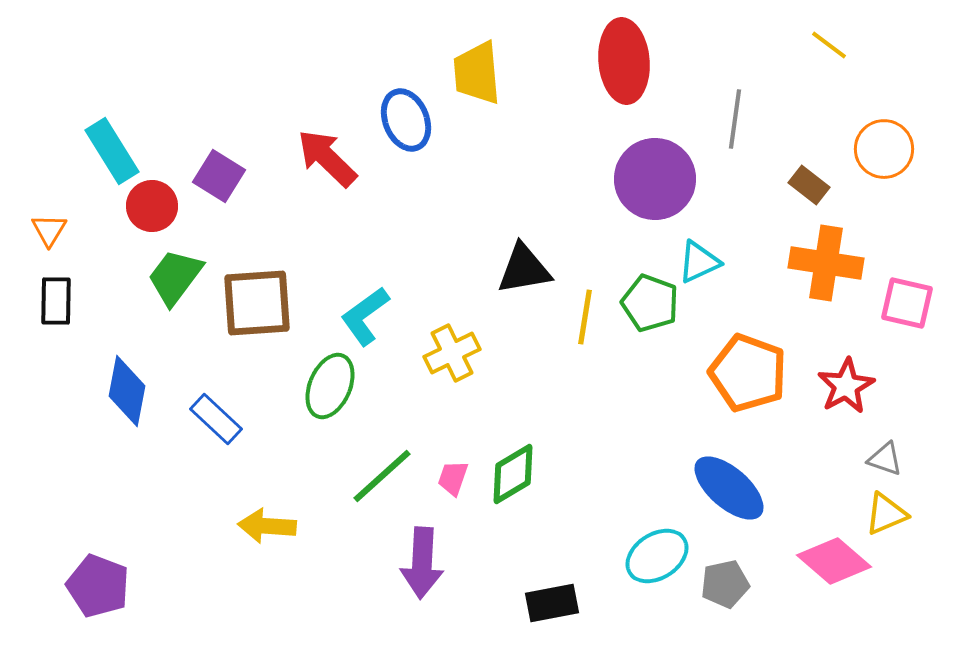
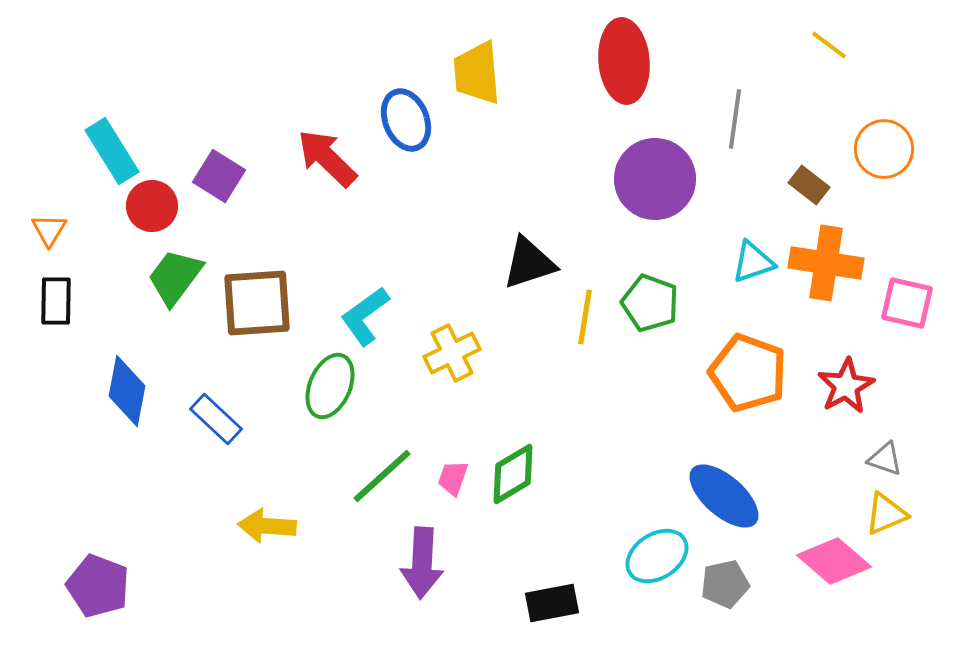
cyan triangle at (699, 262): moved 54 px right; rotated 6 degrees clockwise
black triangle at (524, 269): moved 5 px right, 6 px up; rotated 8 degrees counterclockwise
blue ellipse at (729, 488): moved 5 px left, 8 px down
